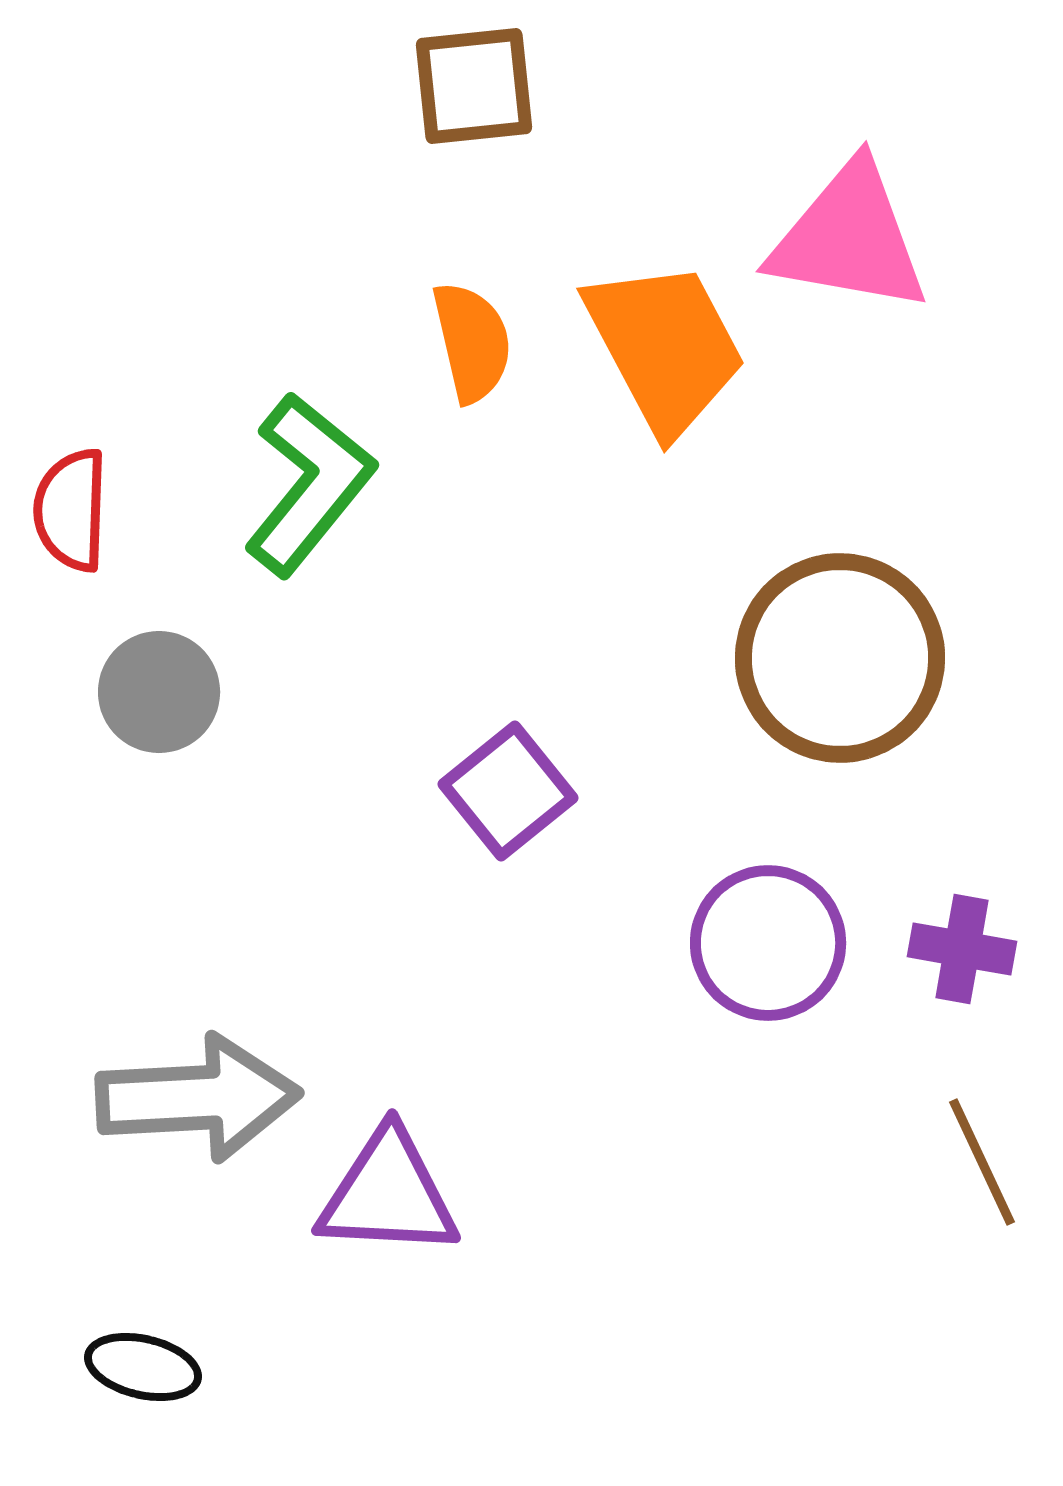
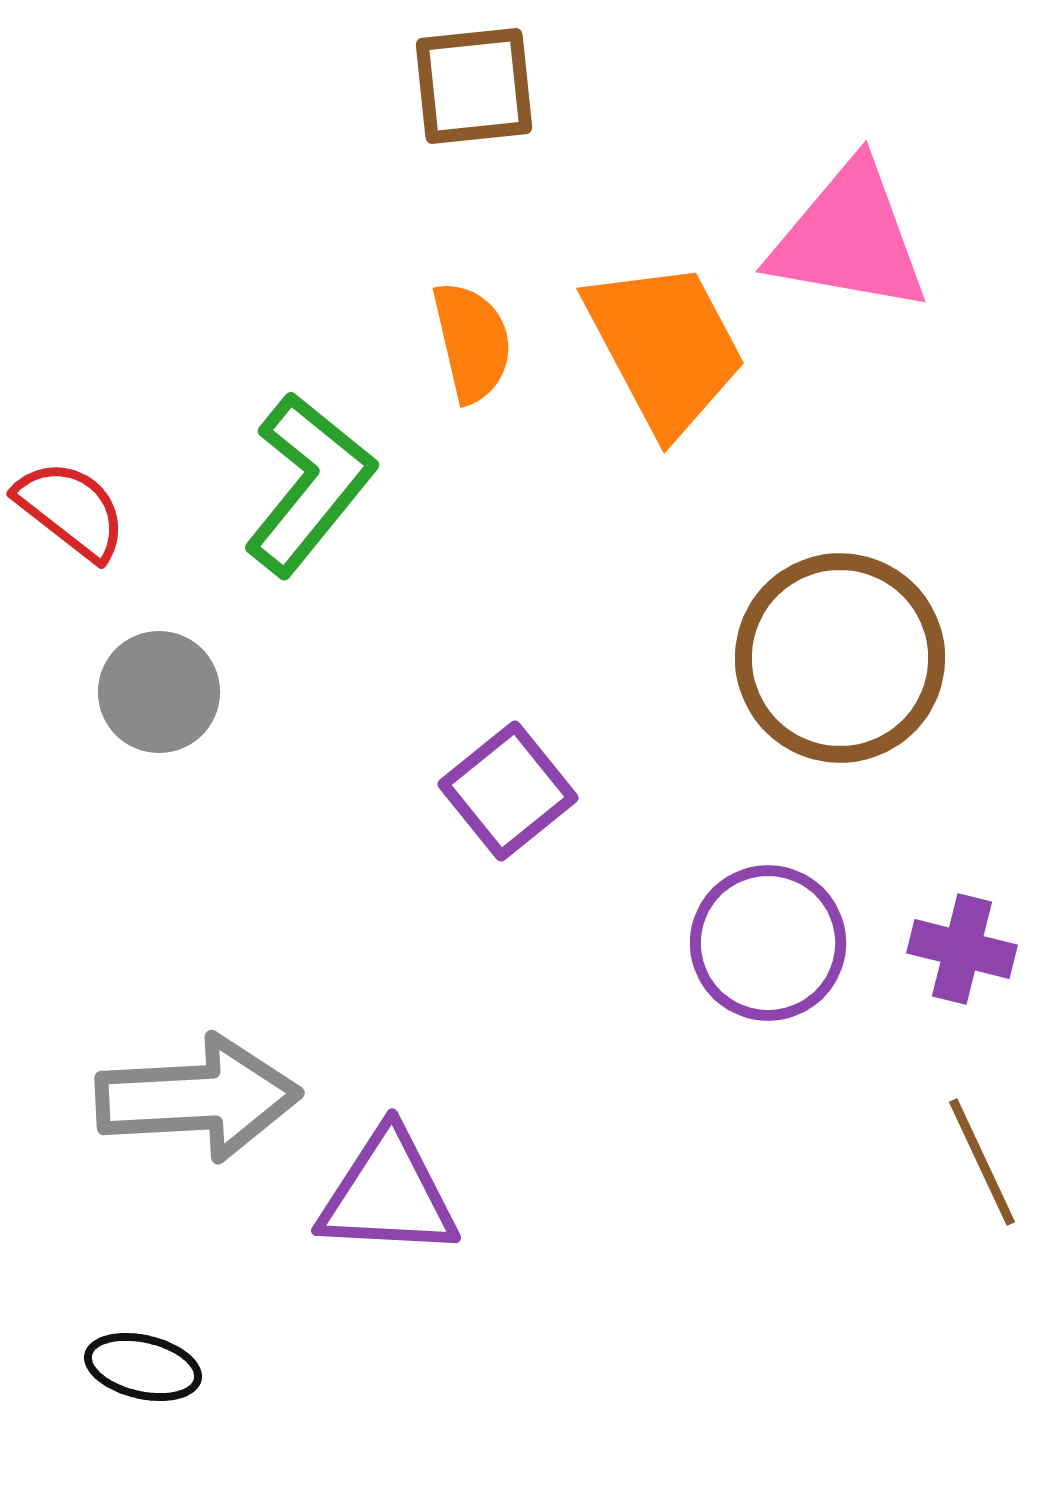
red semicircle: rotated 126 degrees clockwise
purple cross: rotated 4 degrees clockwise
